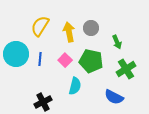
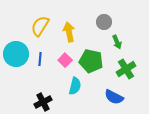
gray circle: moved 13 px right, 6 px up
